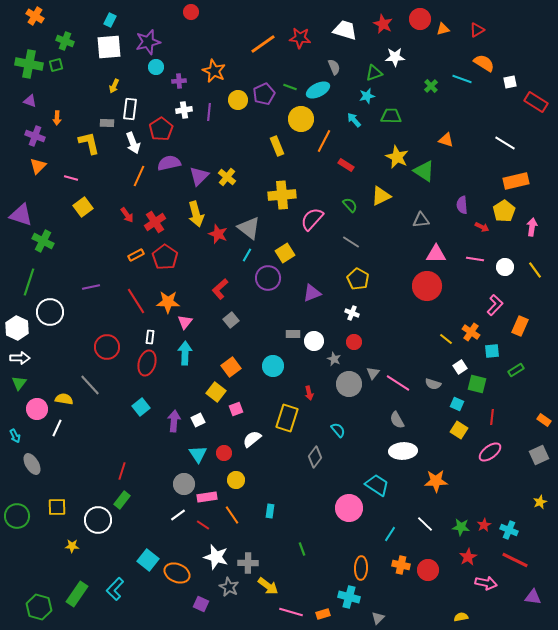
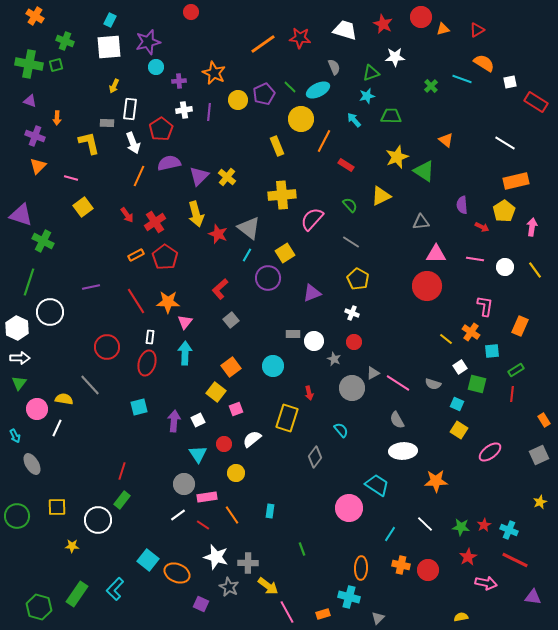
red circle at (420, 19): moved 1 px right, 2 px up
orange star at (214, 71): moved 2 px down
green triangle at (374, 73): moved 3 px left
green line at (290, 87): rotated 24 degrees clockwise
orange triangle at (446, 140): rotated 21 degrees clockwise
yellow star at (397, 157): rotated 25 degrees clockwise
gray triangle at (421, 220): moved 2 px down
pink L-shape at (495, 305): moved 10 px left, 1 px down; rotated 35 degrees counterclockwise
gray triangle at (373, 373): rotated 24 degrees clockwise
gray circle at (349, 384): moved 3 px right, 4 px down
cyan square at (141, 407): moved 2 px left; rotated 24 degrees clockwise
red line at (492, 417): moved 20 px right, 23 px up
orange rectangle at (544, 420): rotated 24 degrees clockwise
cyan semicircle at (338, 430): moved 3 px right
red circle at (224, 453): moved 9 px up
yellow circle at (236, 480): moved 7 px up
pink line at (291, 612): moved 4 px left; rotated 45 degrees clockwise
